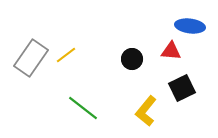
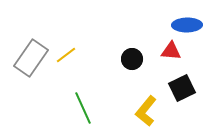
blue ellipse: moved 3 px left, 1 px up; rotated 8 degrees counterclockwise
green line: rotated 28 degrees clockwise
